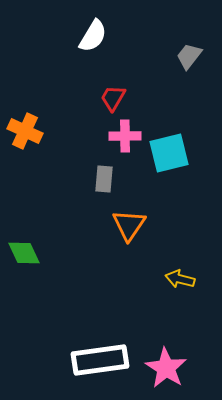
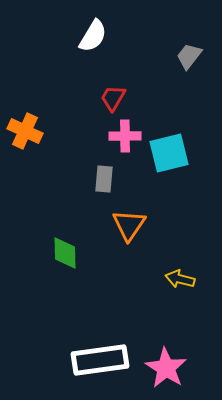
green diamond: moved 41 px right; rotated 24 degrees clockwise
